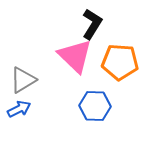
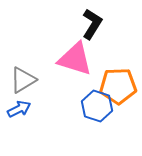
pink triangle: moved 3 px down; rotated 27 degrees counterclockwise
orange pentagon: moved 2 px left, 24 px down; rotated 6 degrees counterclockwise
blue hexagon: moved 2 px right; rotated 16 degrees clockwise
